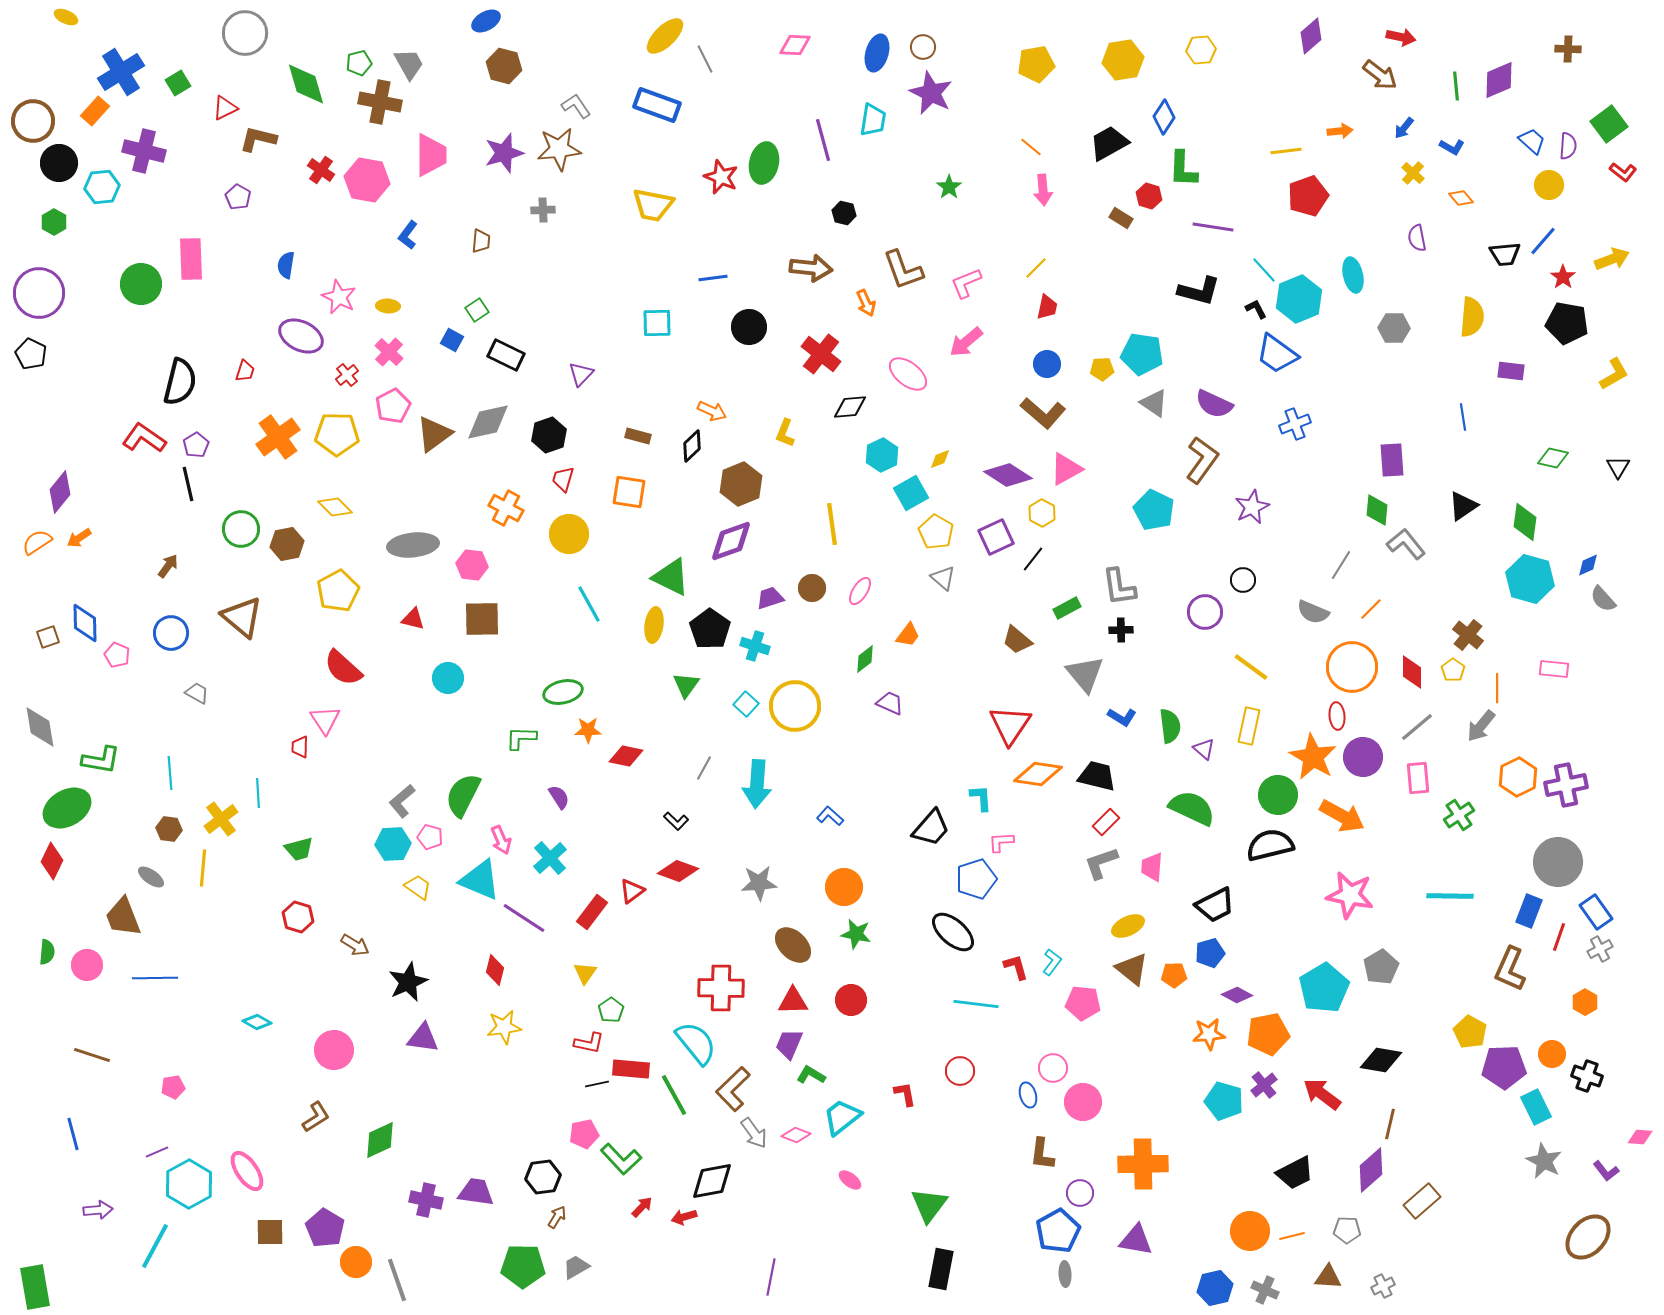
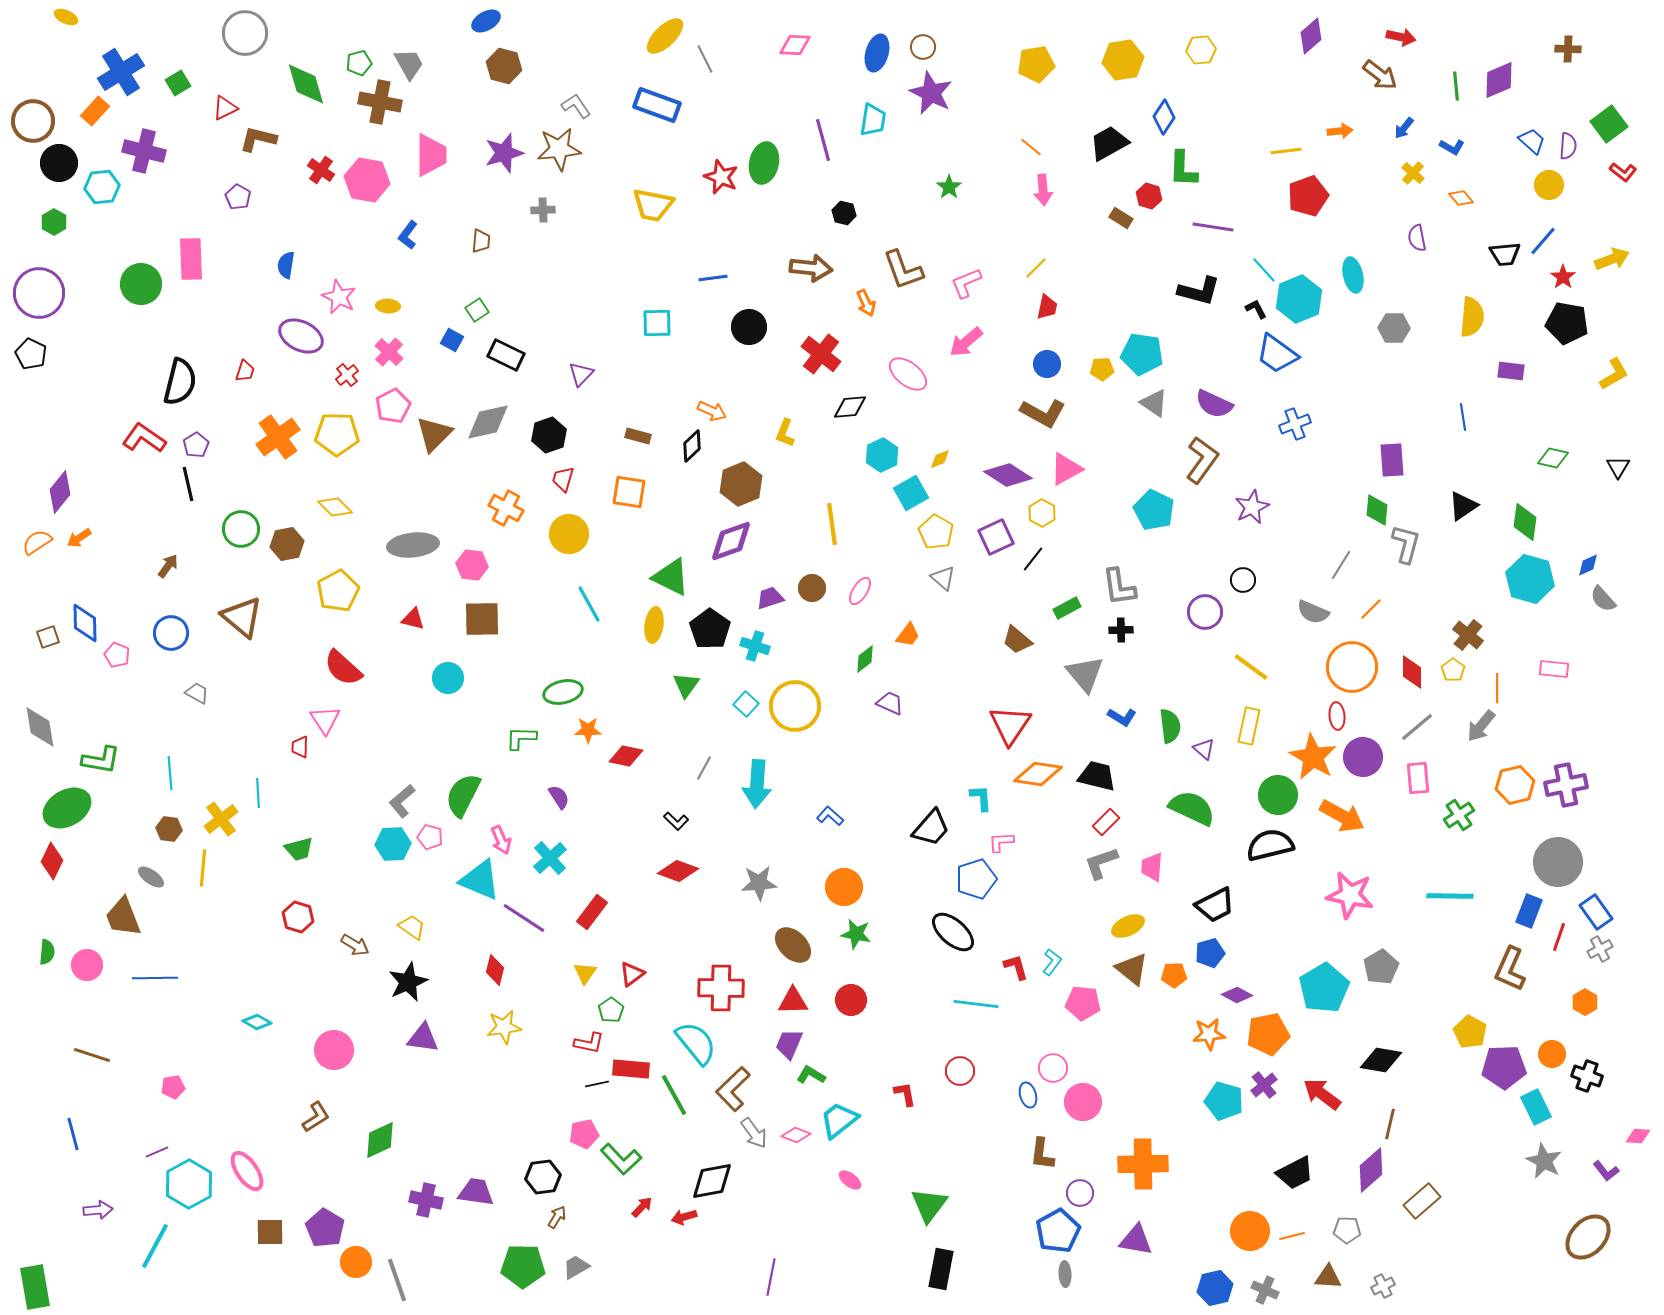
brown L-shape at (1043, 413): rotated 12 degrees counterclockwise
brown triangle at (434, 434): rotated 9 degrees counterclockwise
gray L-shape at (1406, 544): rotated 54 degrees clockwise
orange hexagon at (1518, 777): moved 3 px left, 8 px down; rotated 12 degrees clockwise
yellow trapezoid at (418, 887): moved 6 px left, 40 px down
red triangle at (632, 891): moved 83 px down
cyan trapezoid at (842, 1117): moved 3 px left, 3 px down
pink diamond at (1640, 1137): moved 2 px left, 1 px up
